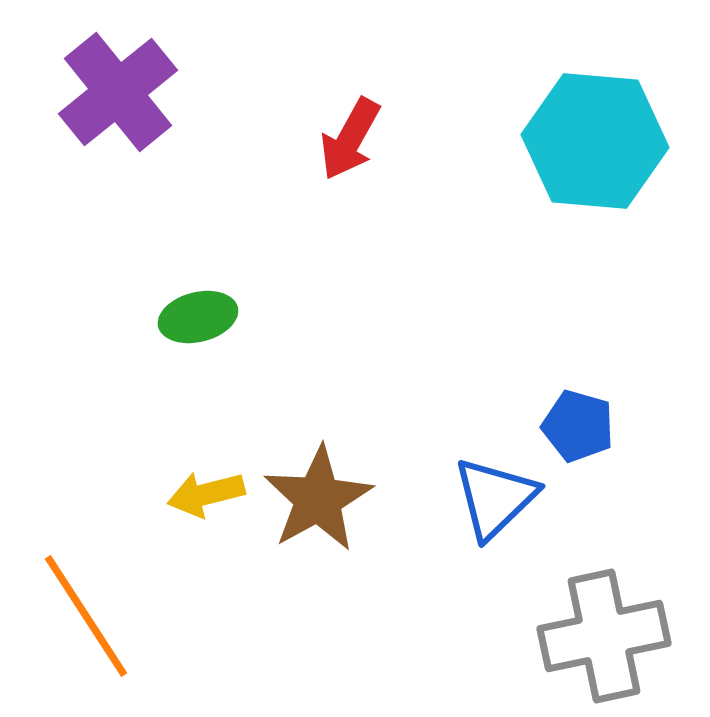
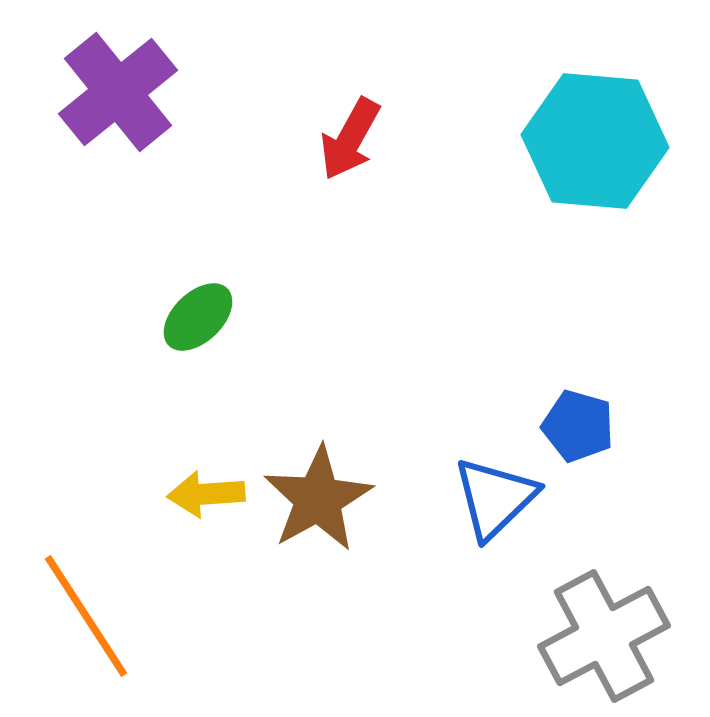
green ellipse: rotated 30 degrees counterclockwise
yellow arrow: rotated 10 degrees clockwise
gray cross: rotated 16 degrees counterclockwise
